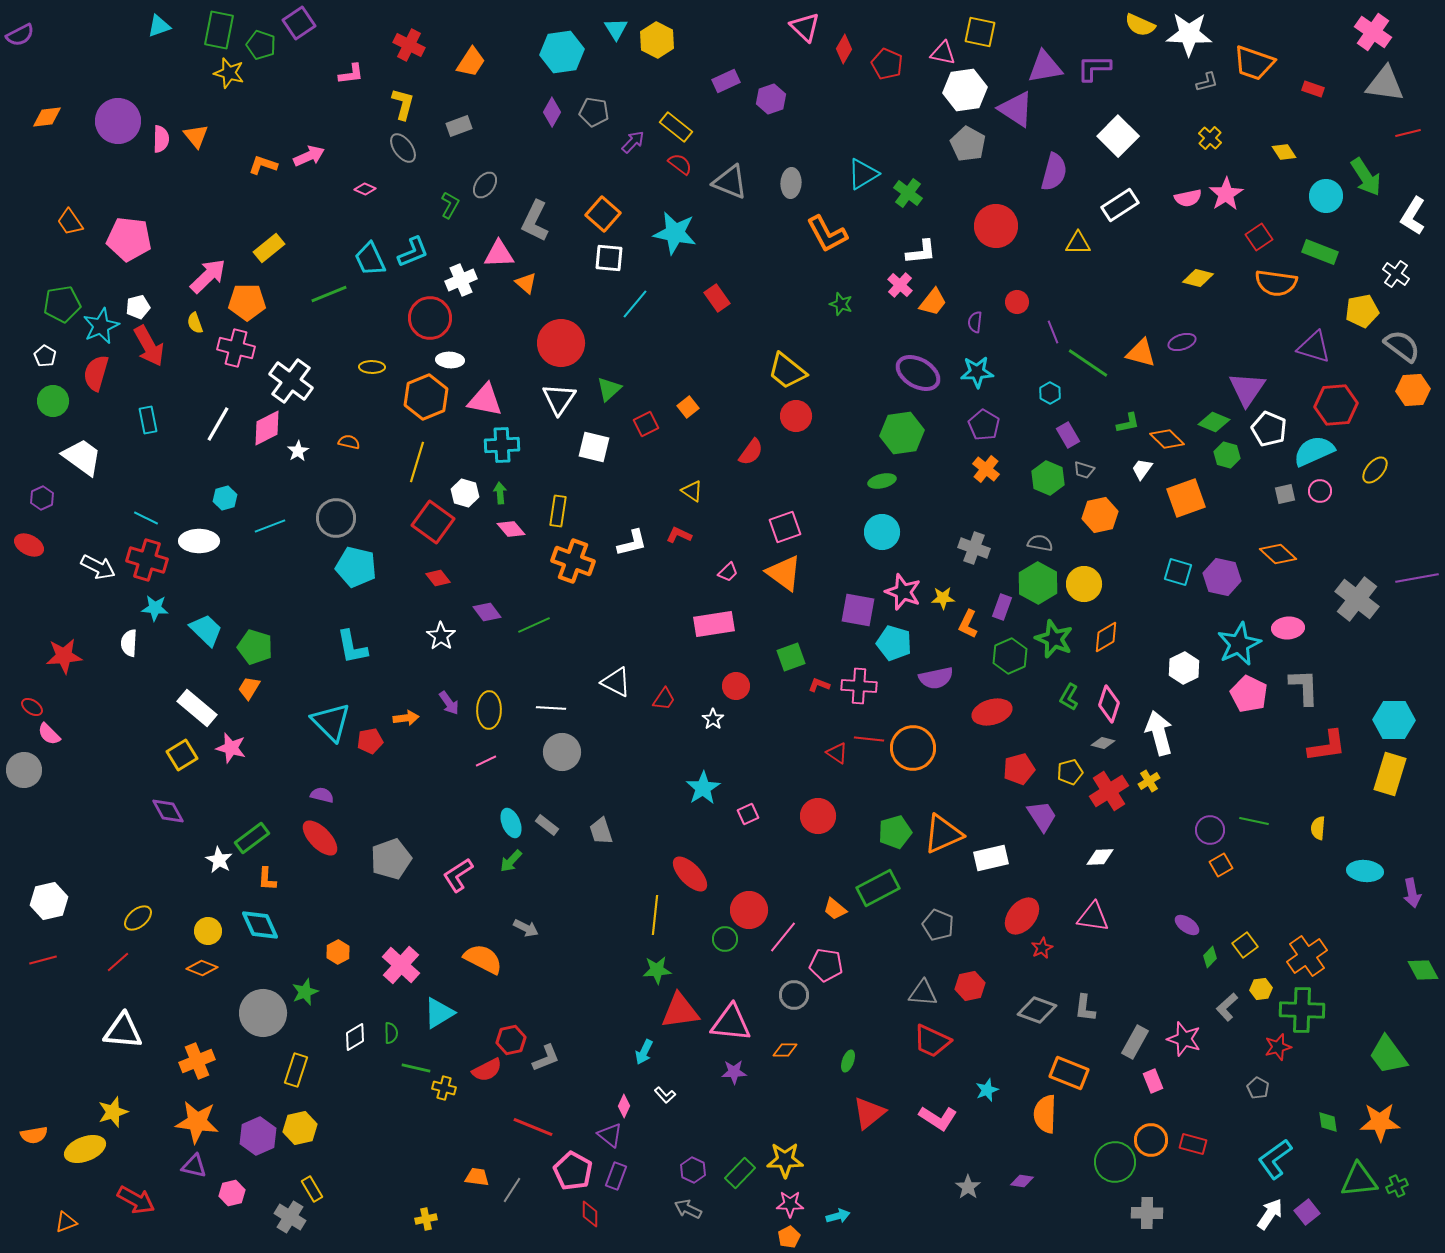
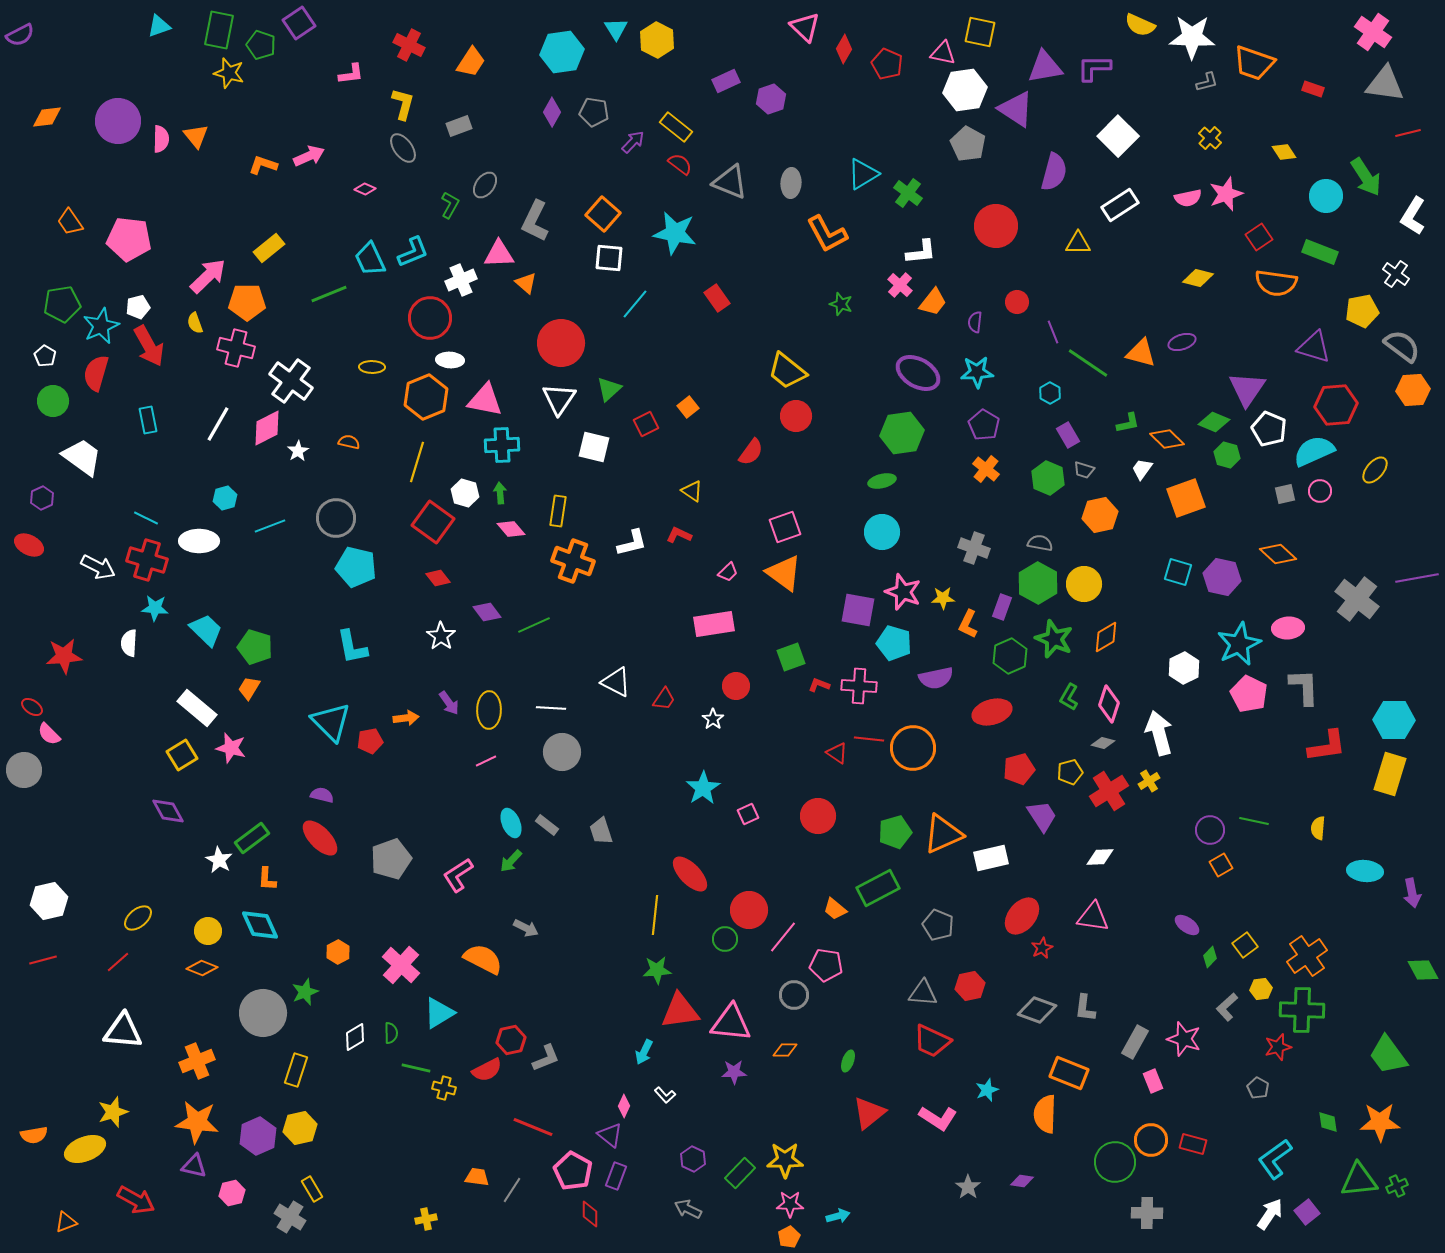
white star at (1189, 34): moved 3 px right, 3 px down
pink star at (1226, 194): rotated 12 degrees clockwise
purple hexagon at (693, 1170): moved 11 px up
